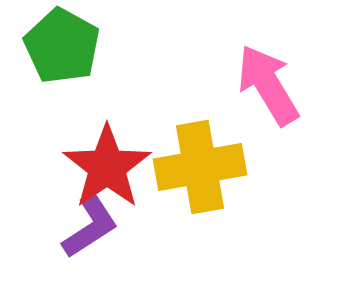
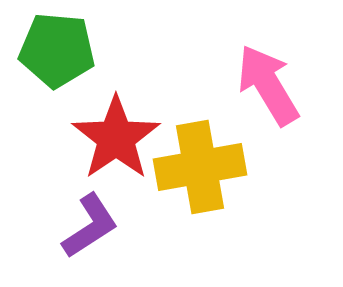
green pentagon: moved 5 px left, 4 px down; rotated 24 degrees counterclockwise
red star: moved 9 px right, 29 px up
